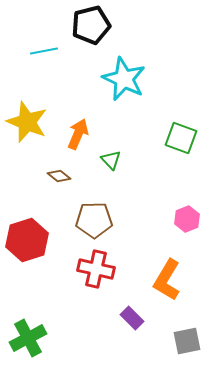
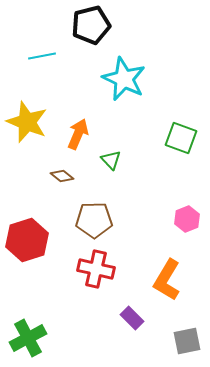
cyan line: moved 2 px left, 5 px down
brown diamond: moved 3 px right
